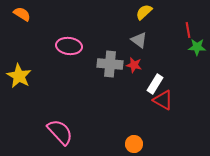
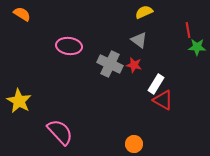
yellow semicircle: rotated 18 degrees clockwise
gray cross: rotated 20 degrees clockwise
yellow star: moved 25 px down
white rectangle: moved 1 px right
